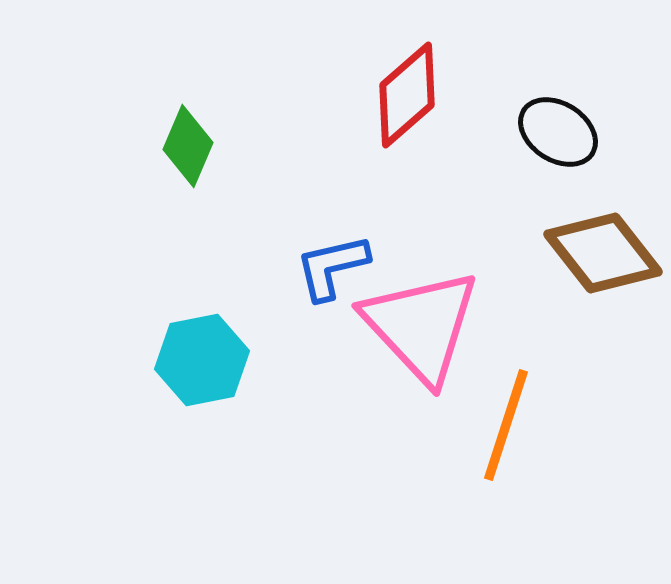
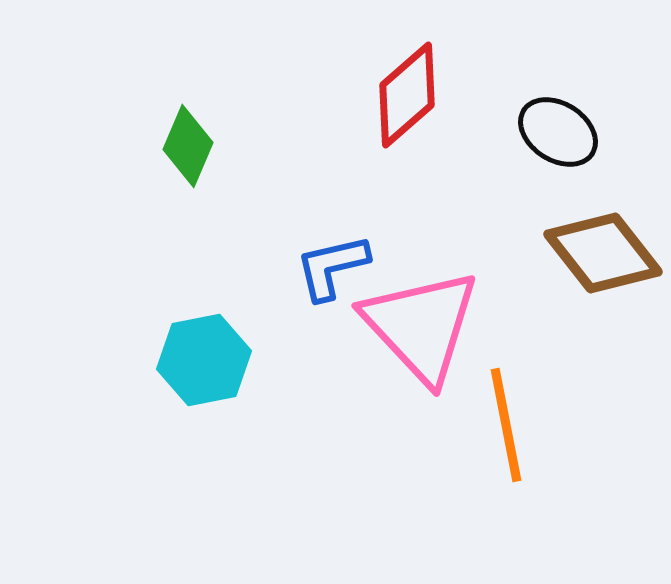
cyan hexagon: moved 2 px right
orange line: rotated 29 degrees counterclockwise
